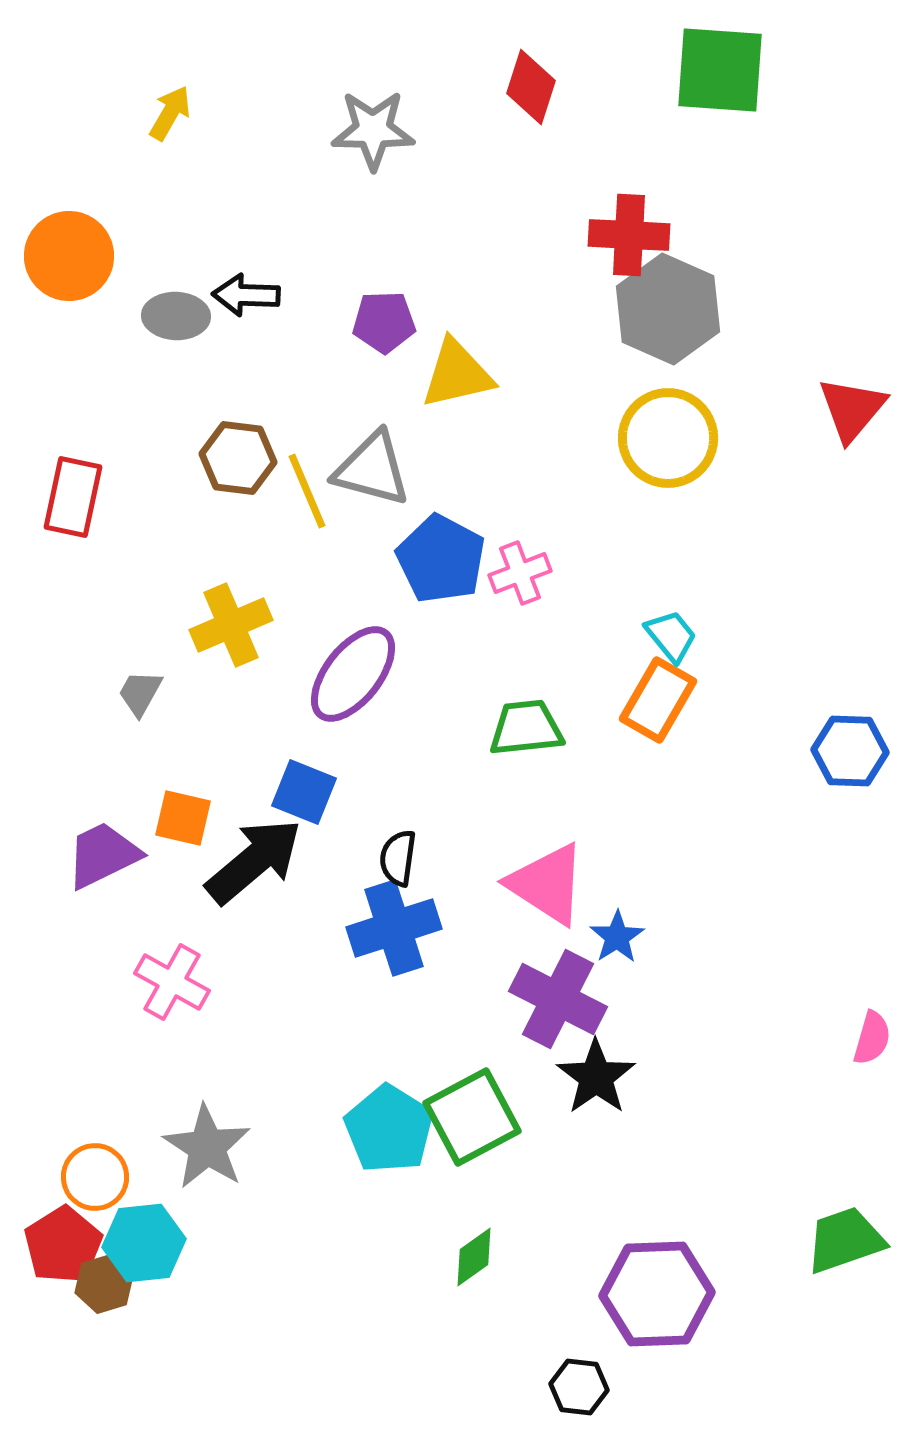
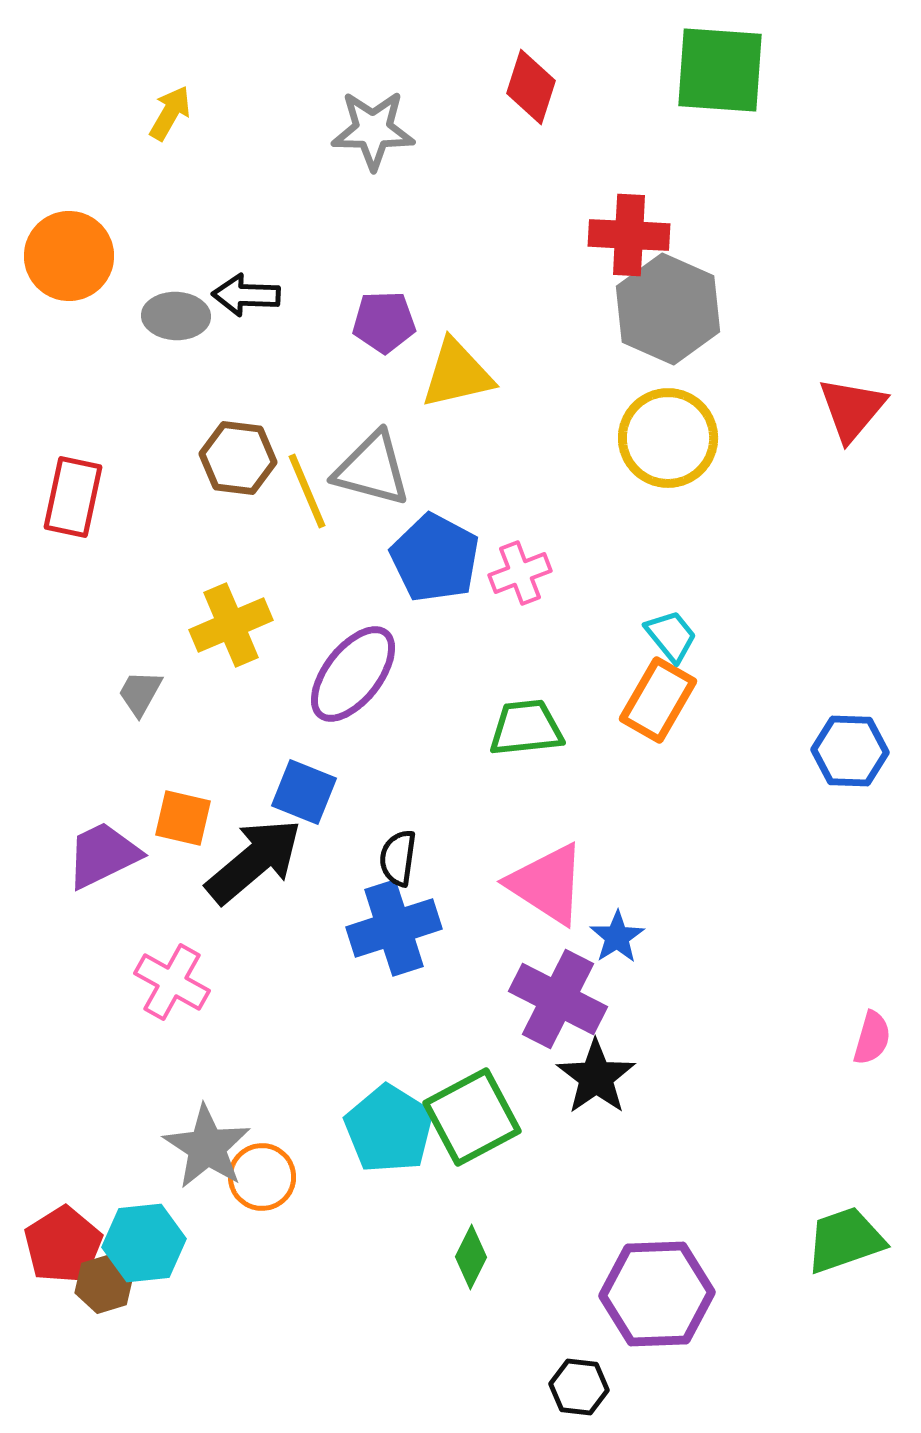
blue pentagon at (441, 559): moved 6 px left, 1 px up
orange circle at (95, 1177): moved 167 px right
green diamond at (474, 1257): moved 3 px left; rotated 28 degrees counterclockwise
